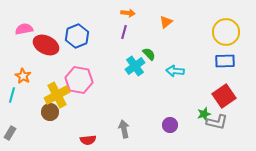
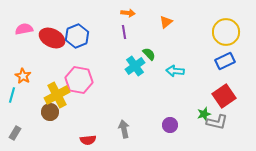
purple line: rotated 24 degrees counterclockwise
red ellipse: moved 6 px right, 7 px up
blue rectangle: rotated 24 degrees counterclockwise
gray rectangle: moved 5 px right
